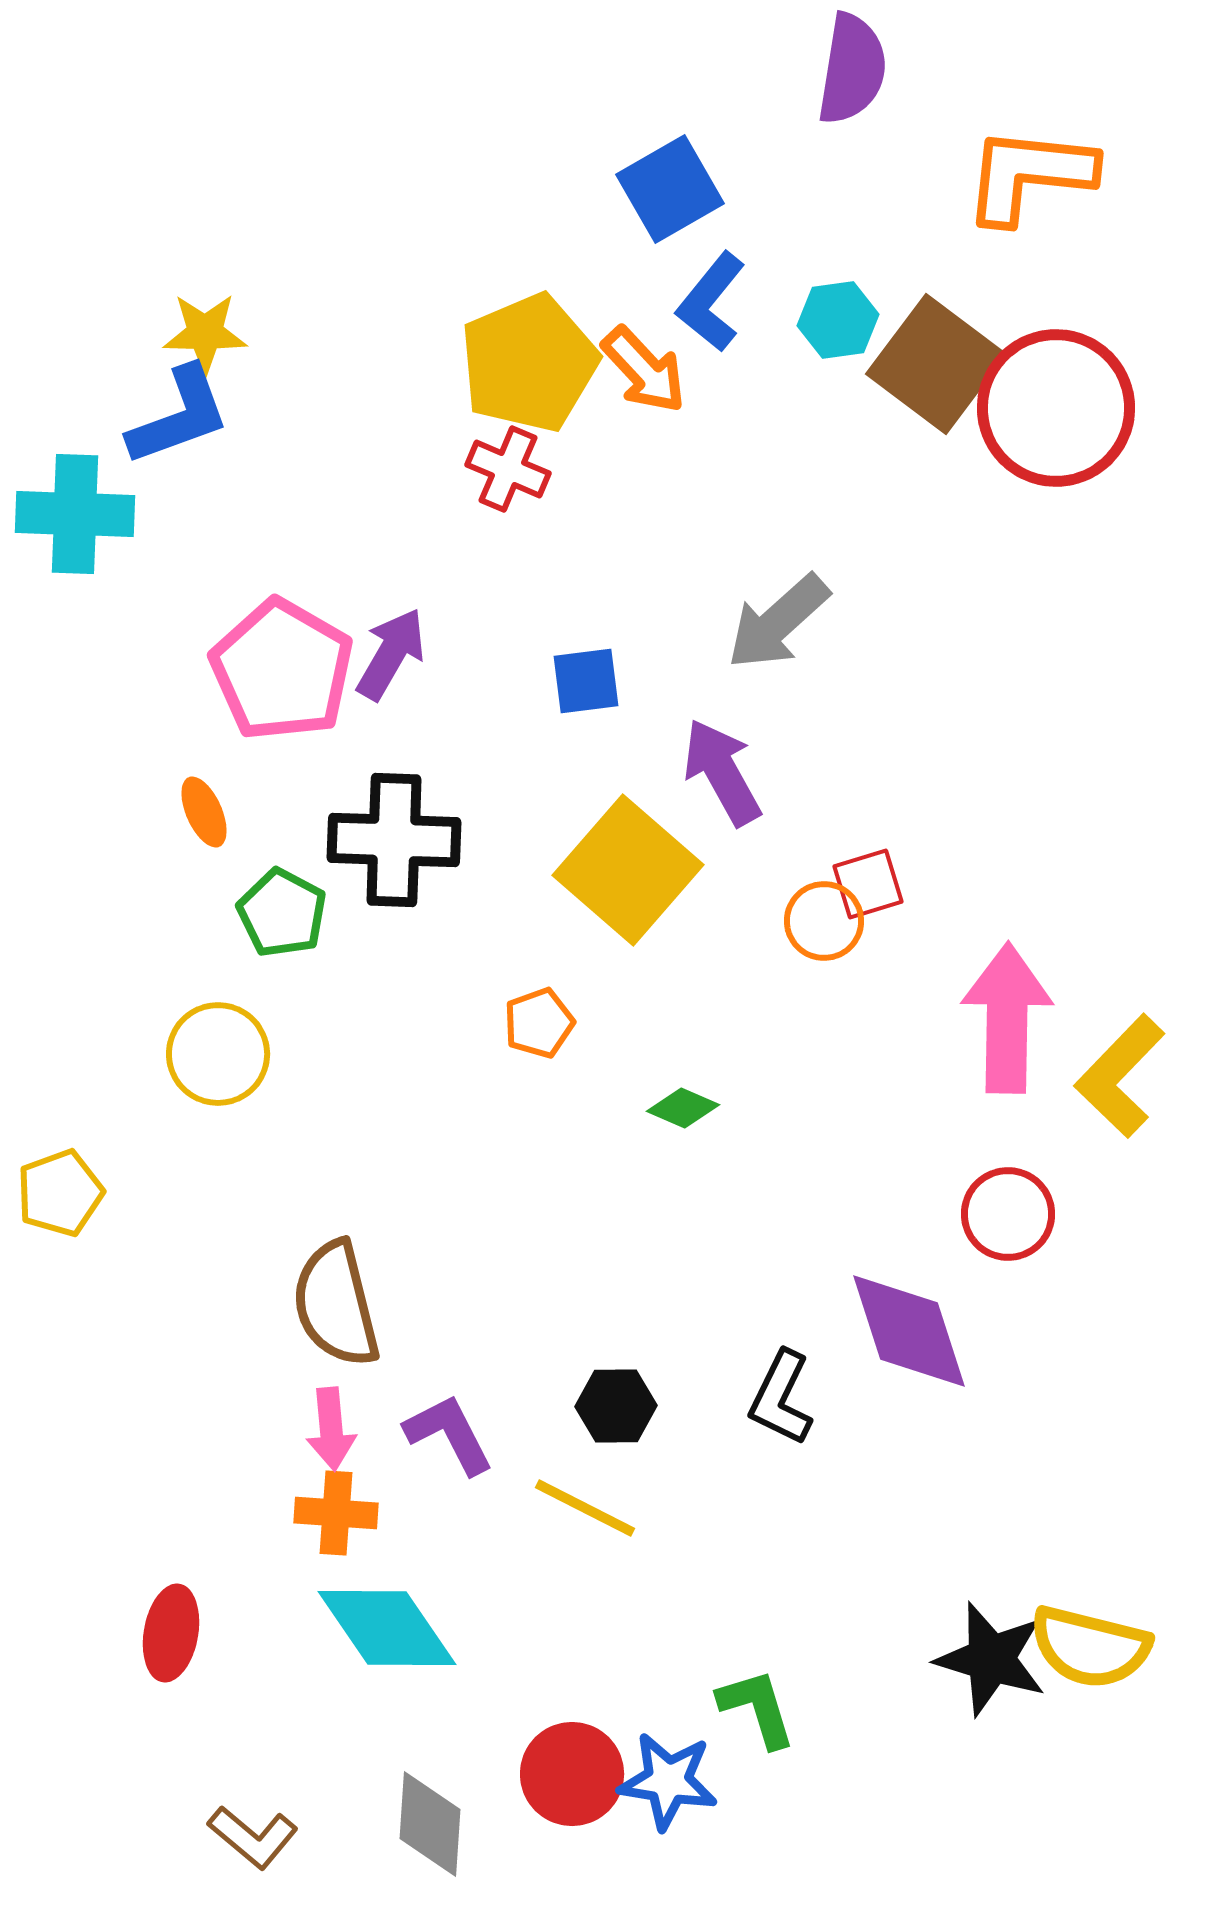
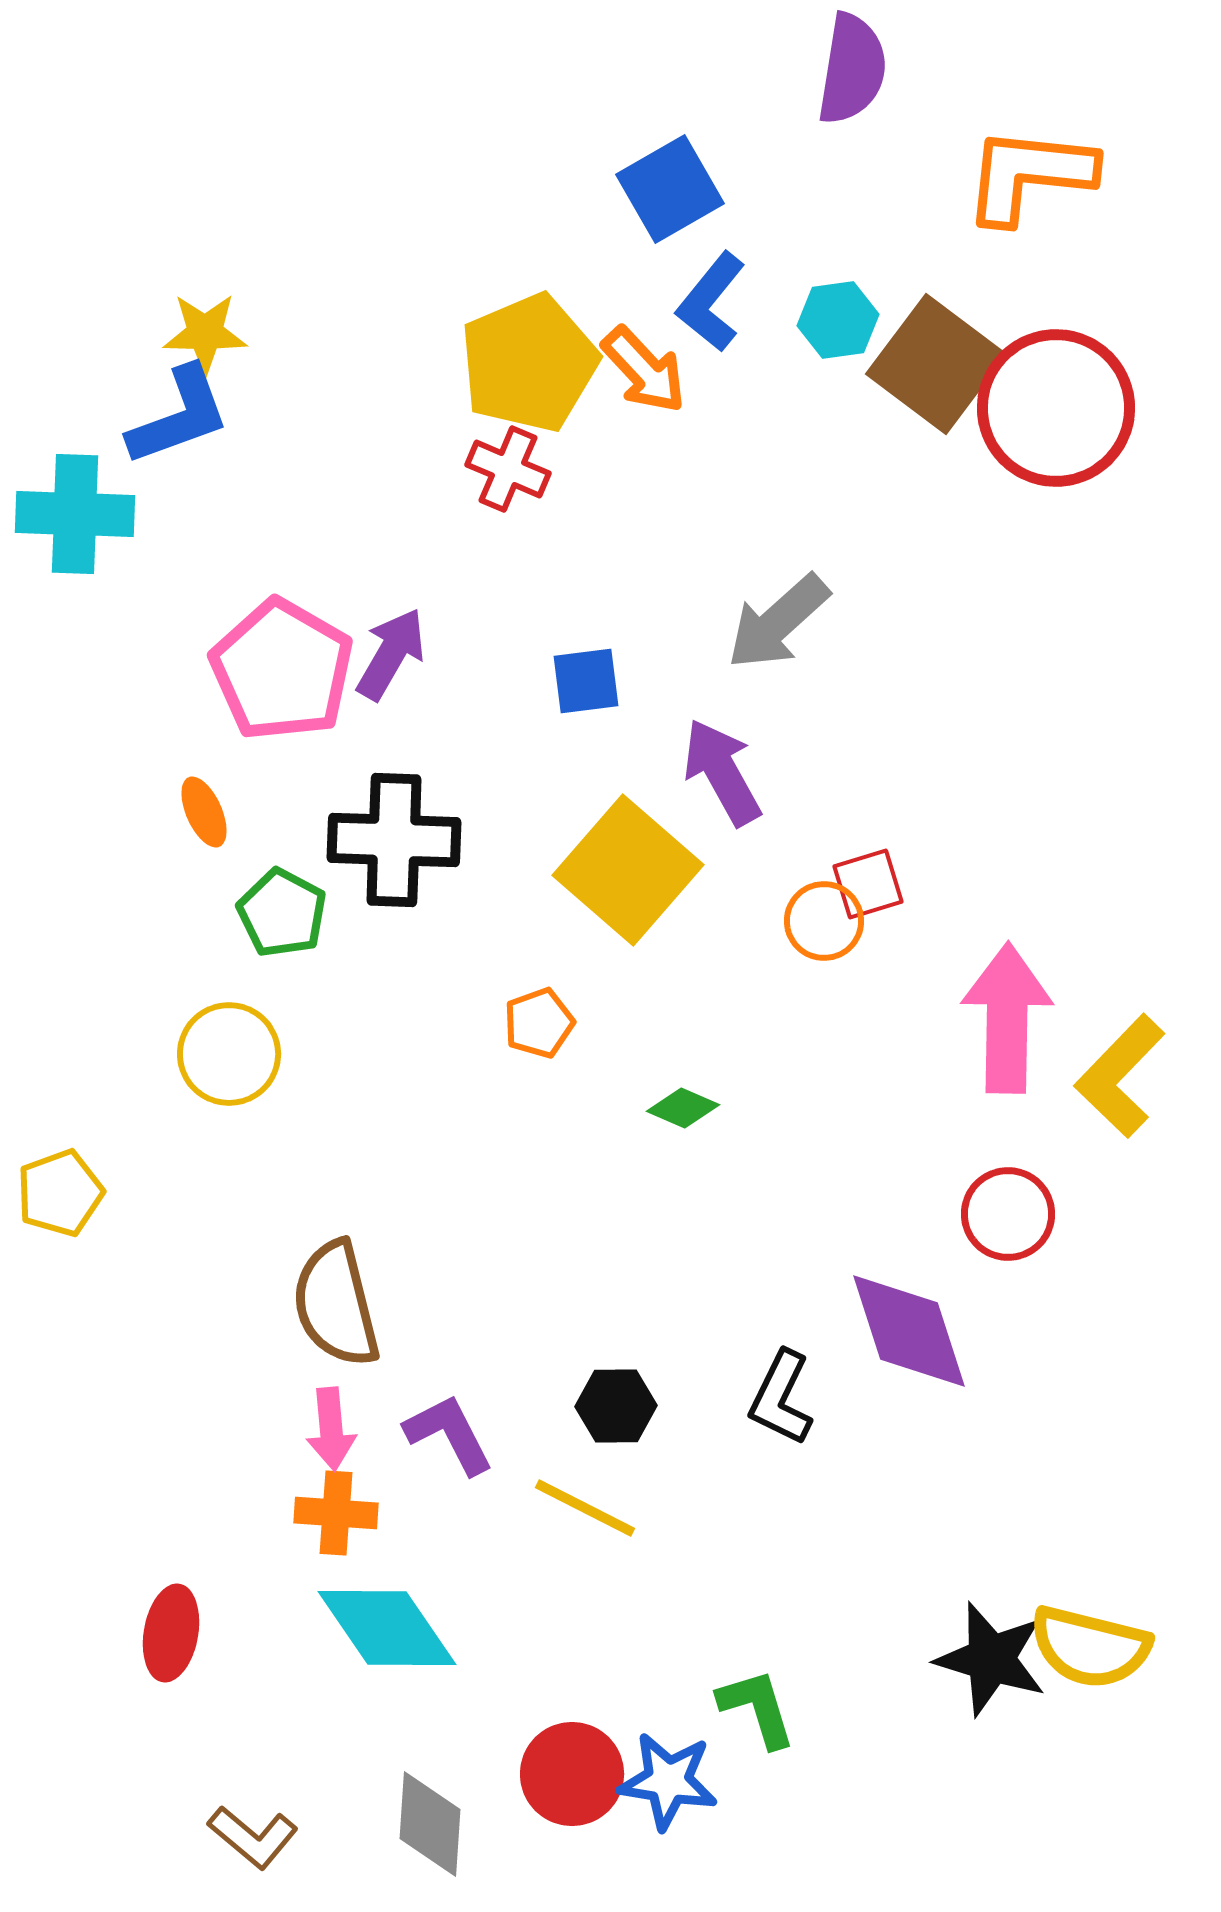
yellow circle at (218, 1054): moved 11 px right
